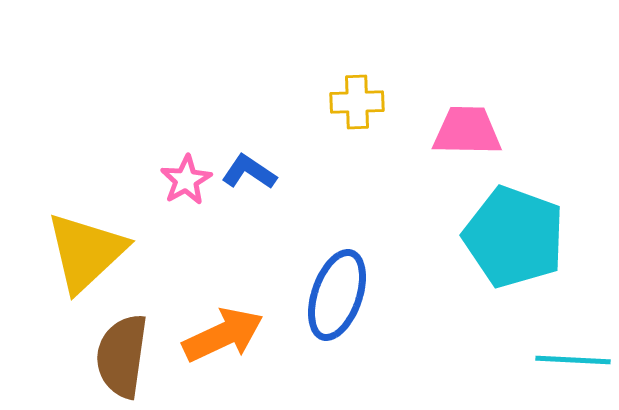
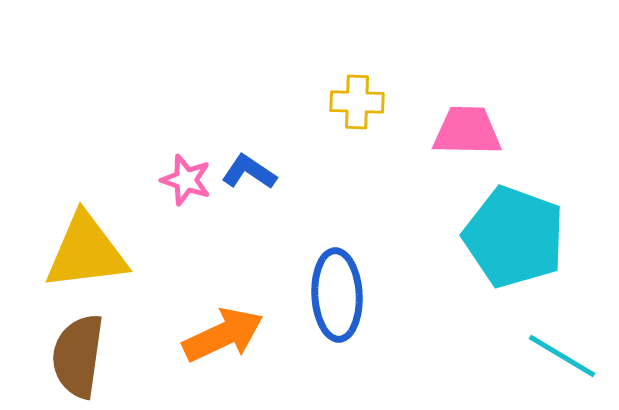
yellow cross: rotated 4 degrees clockwise
pink star: rotated 24 degrees counterclockwise
yellow triangle: rotated 36 degrees clockwise
blue ellipse: rotated 22 degrees counterclockwise
brown semicircle: moved 44 px left
cyan line: moved 11 px left, 4 px up; rotated 28 degrees clockwise
